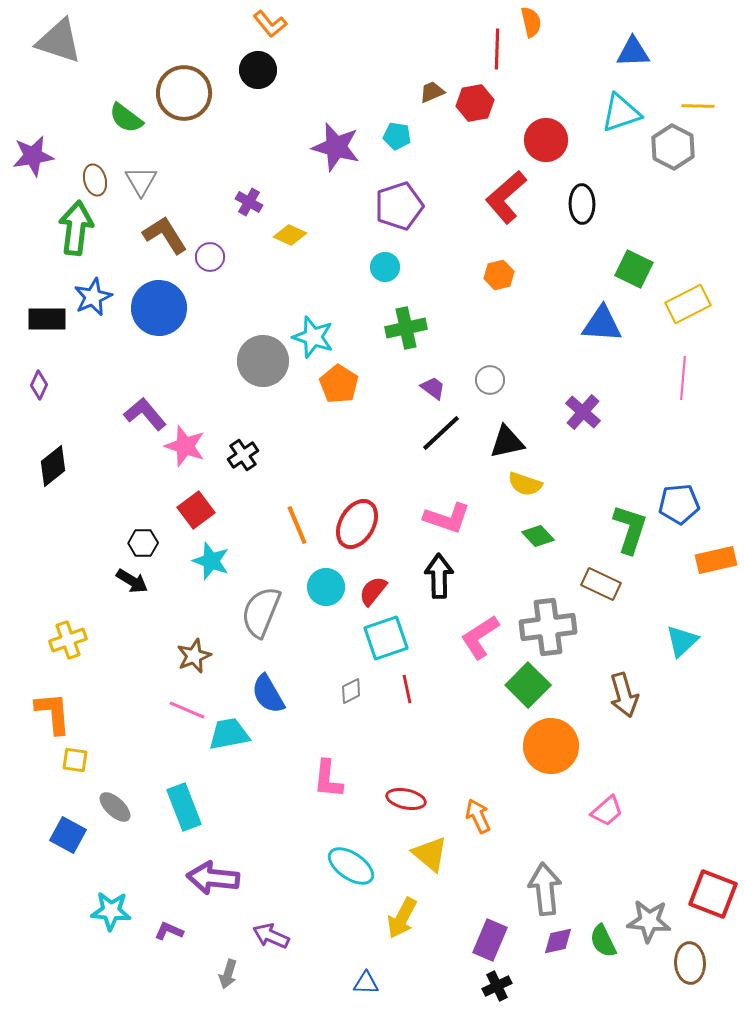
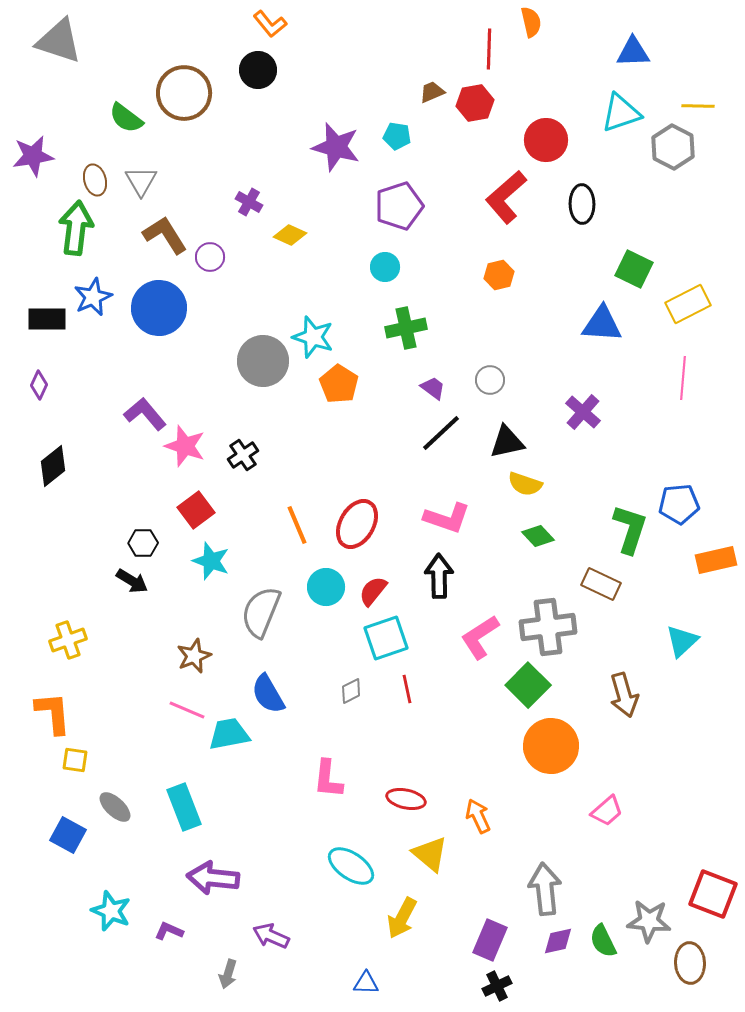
red line at (497, 49): moved 8 px left
cyan star at (111, 911): rotated 18 degrees clockwise
